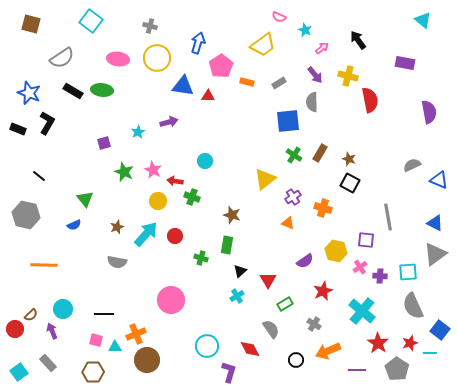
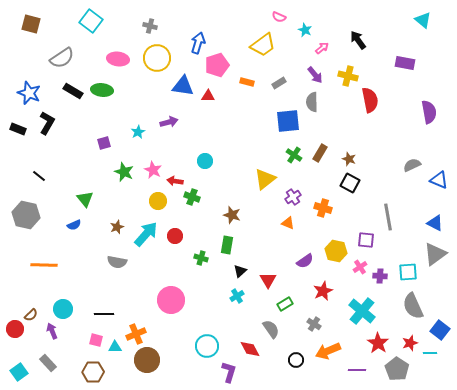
pink pentagon at (221, 66): moved 4 px left, 1 px up; rotated 15 degrees clockwise
